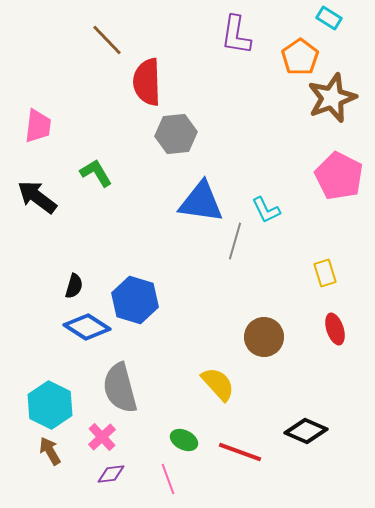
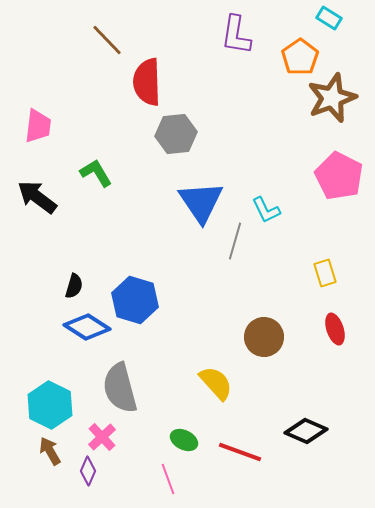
blue triangle: rotated 48 degrees clockwise
yellow semicircle: moved 2 px left, 1 px up
purple diamond: moved 23 px left, 3 px up; rotated 60 degrees counterclockwise
